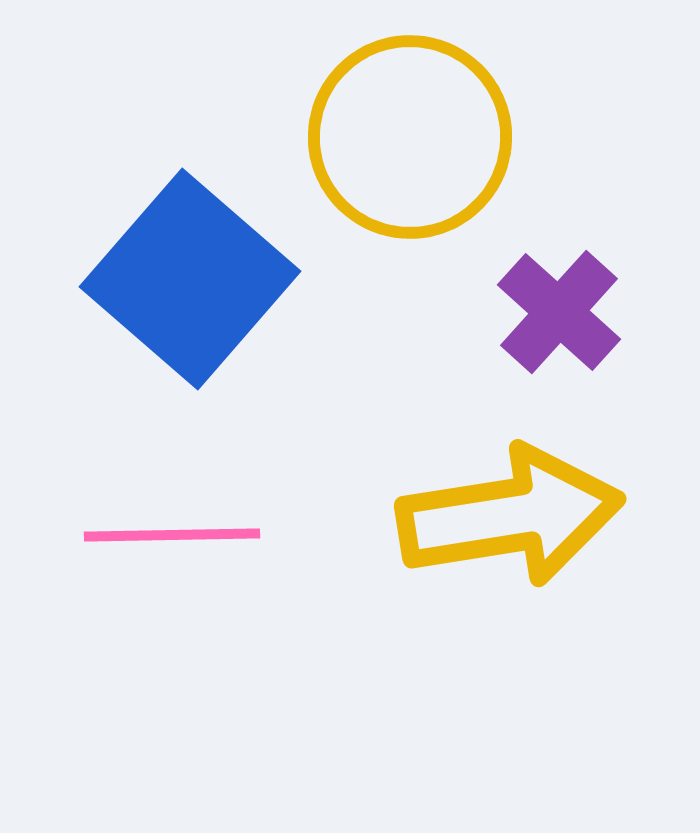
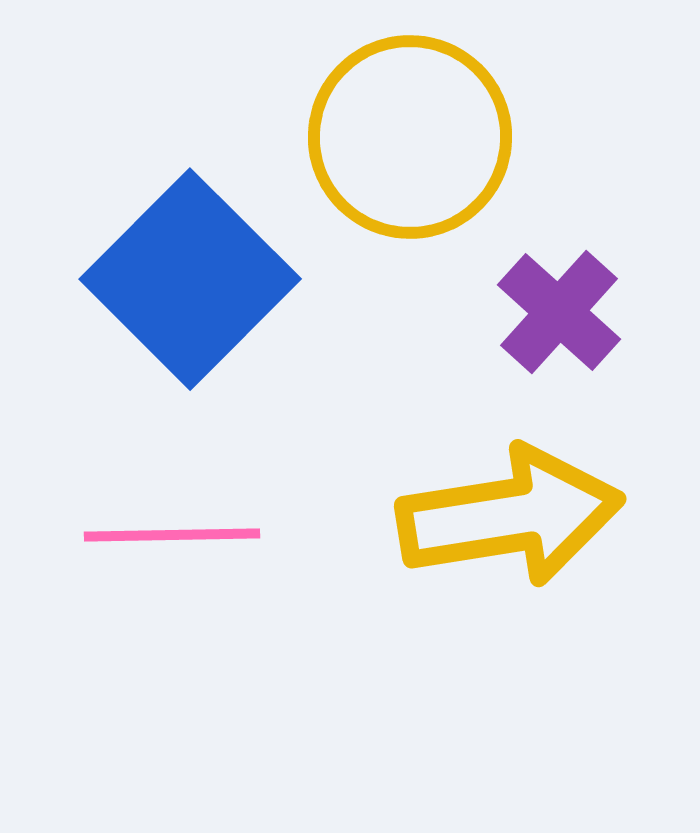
blue square: rotated 4 degrees clockwise
